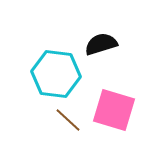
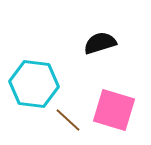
black semicircle: moved 1 px left, 1 px up
cyan hexagon: moved 22 px left, 10 px down
